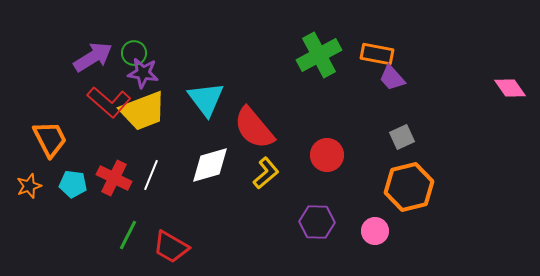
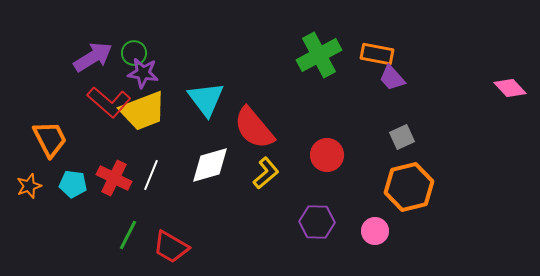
pink diamond: rotated 8 degrees counterclockwise
